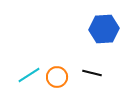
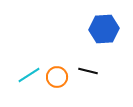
black line: moved 4 px left, 2 px up
